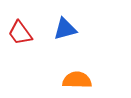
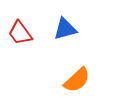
orange semicircle: rotated 136 degrees clockwise
